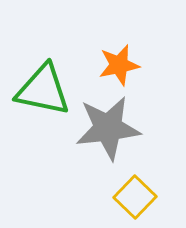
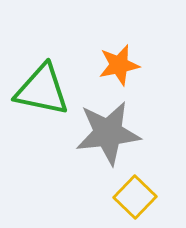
green triangle: moved 1 px left
gray star: moved 5 px down
